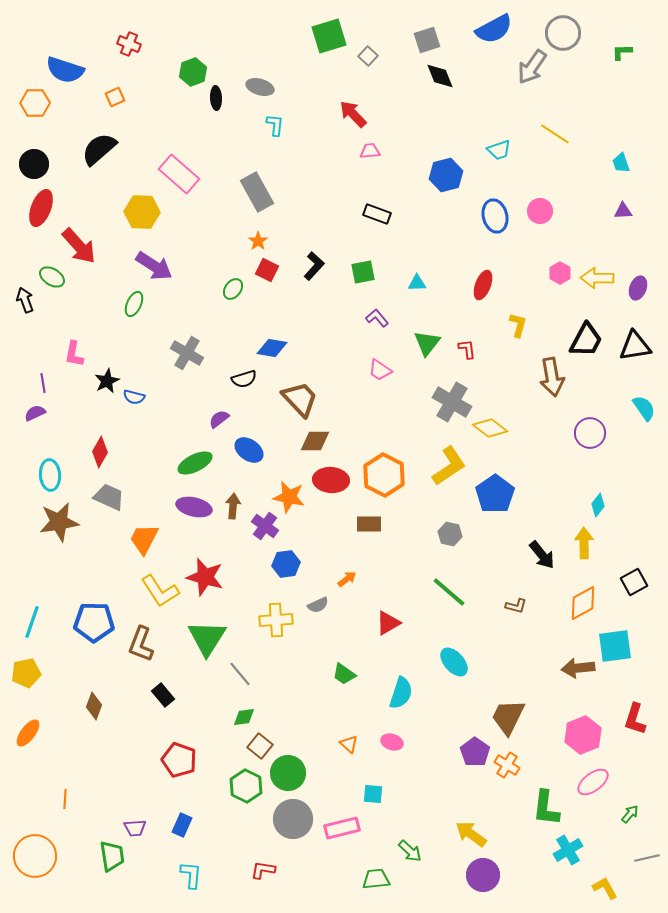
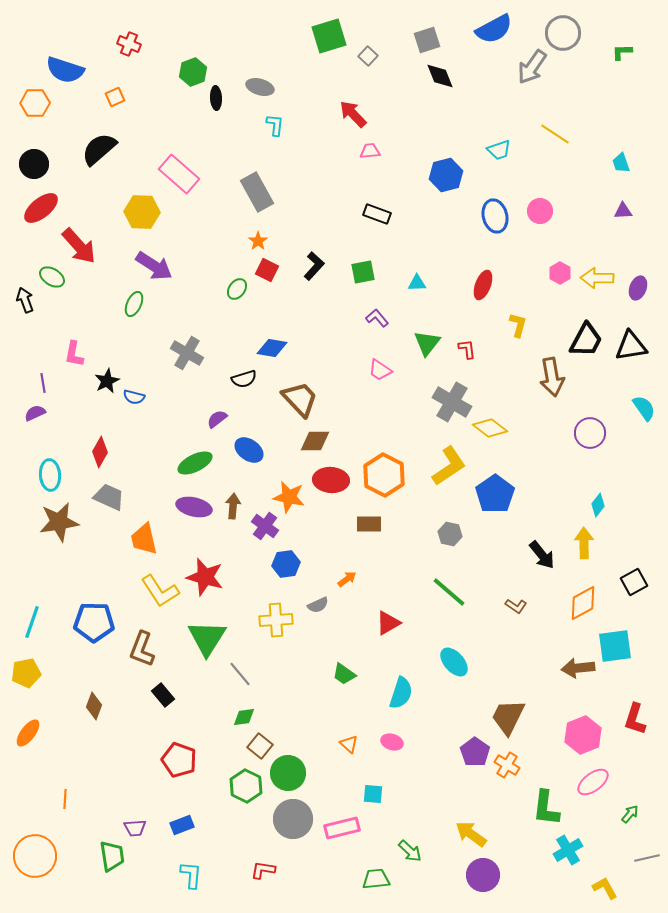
red ellipse at (41, 208): rotated 30 degrees clockwise
green ellipse at (233, 289): moved 4 px right
black triangle at (635, 346): moved 4 px left
purple semicircle at (219, 419): moved 2 px left
orange trapezoid at (144, 539): rotated 40 degrees counterclockwise
brown L-shape at (516, 606): rotated 20 degrees clockwise
brown L-shape at (141, 644): moved 1 px right, 5 px down
blue rectangle at (182, 825): rotated 45 degrees clockwise
